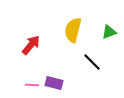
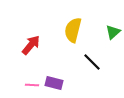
green triangle: moved 4 px right; rotated 21 degrees counterclockwise
